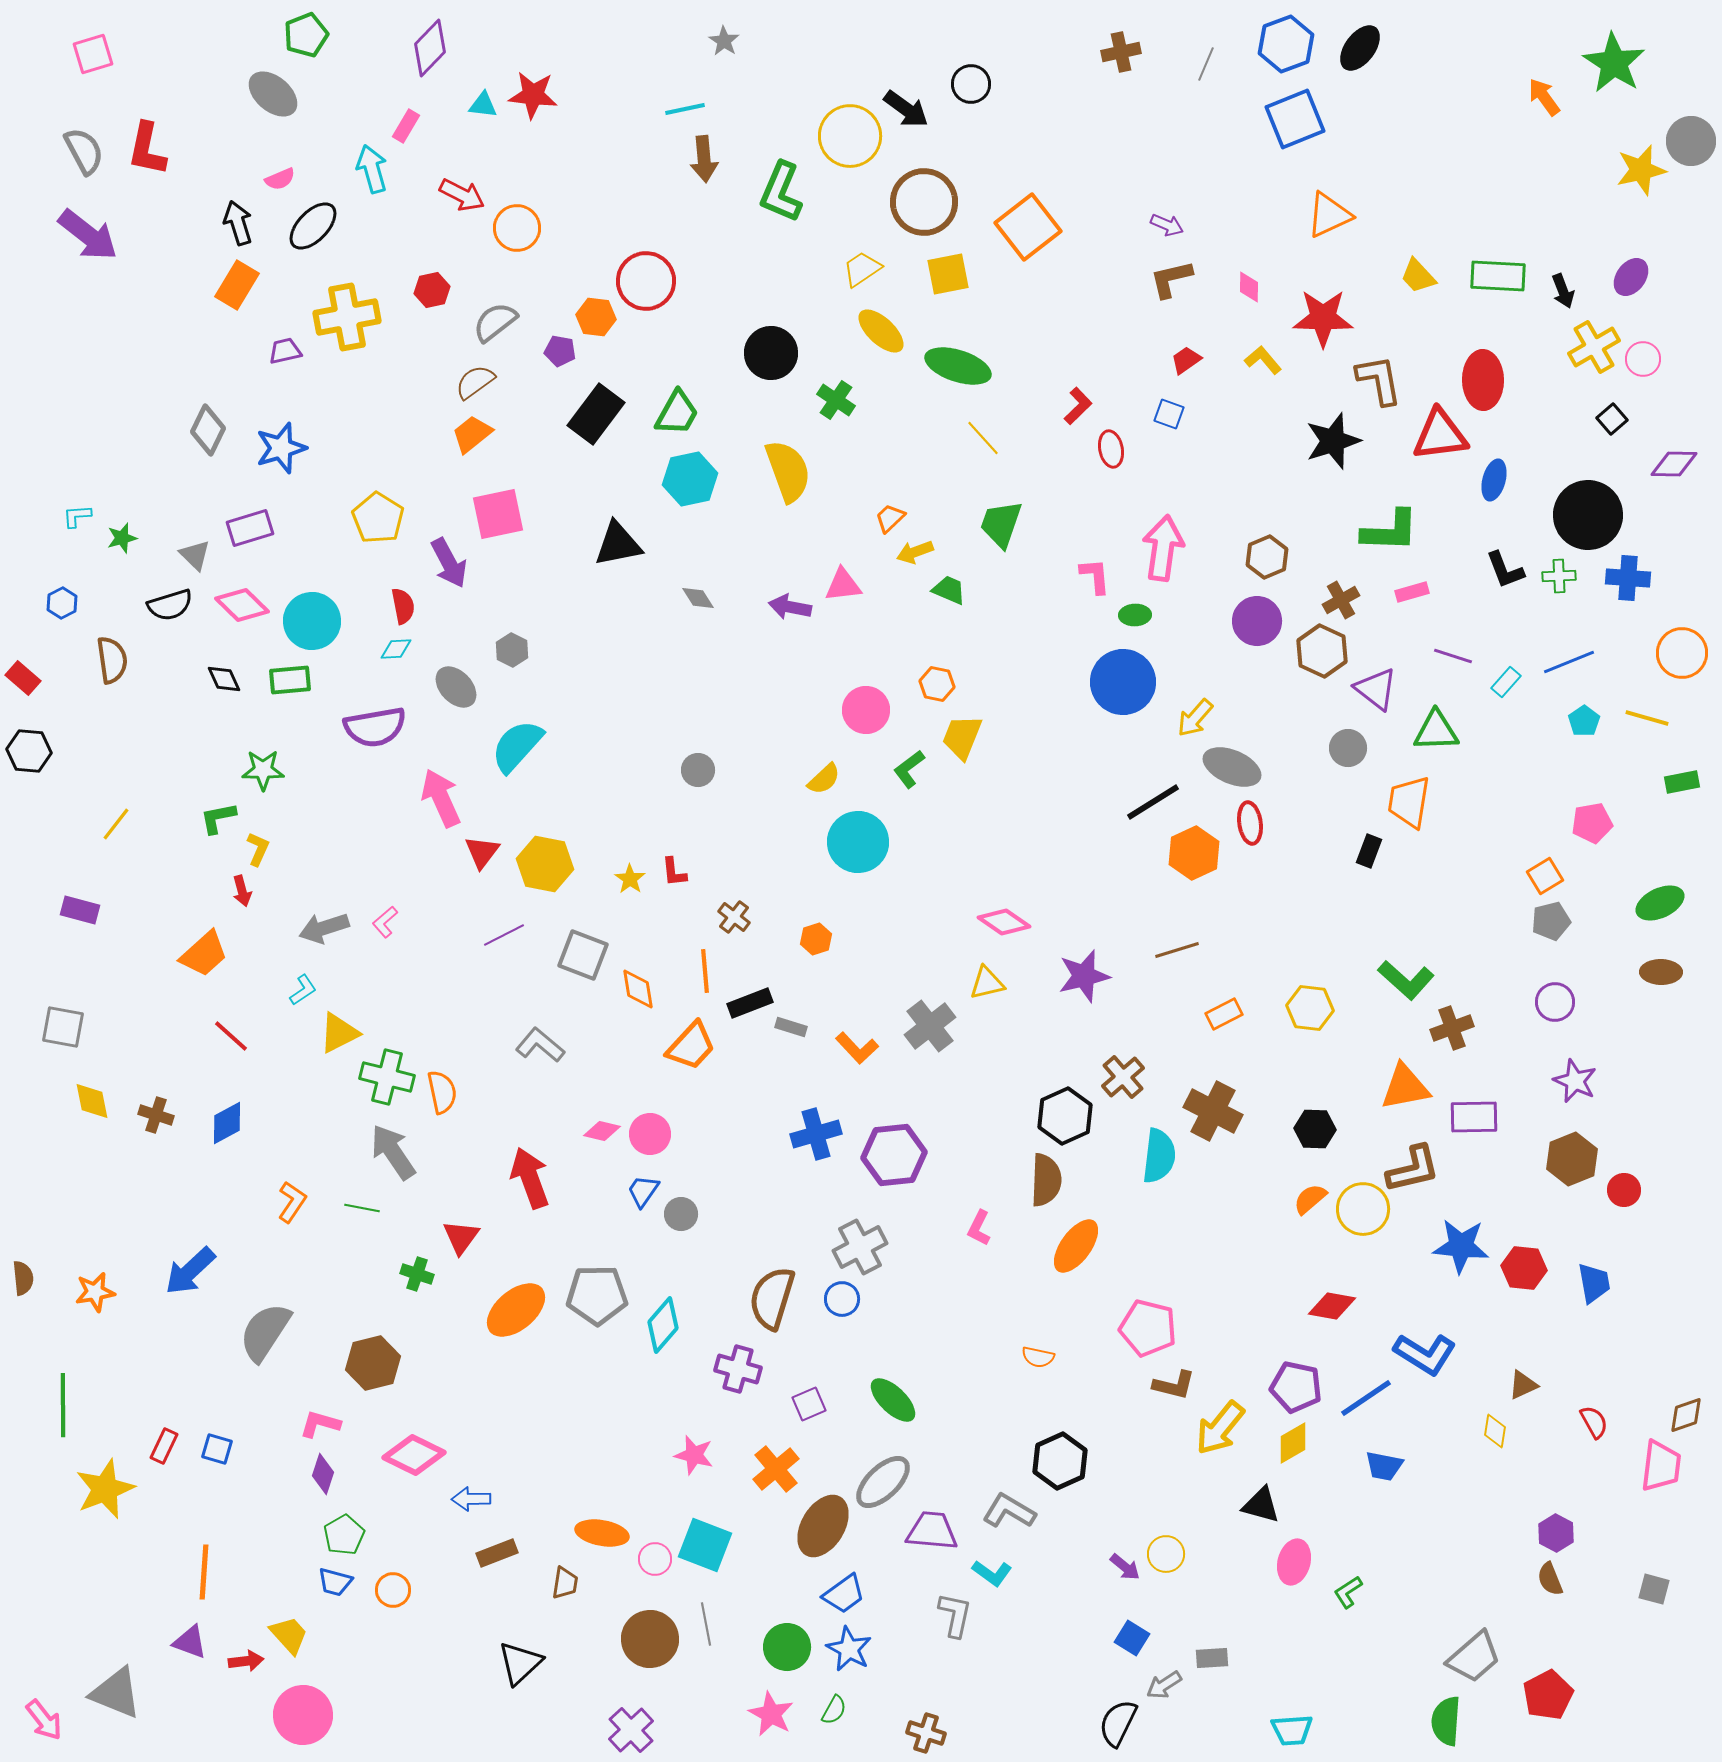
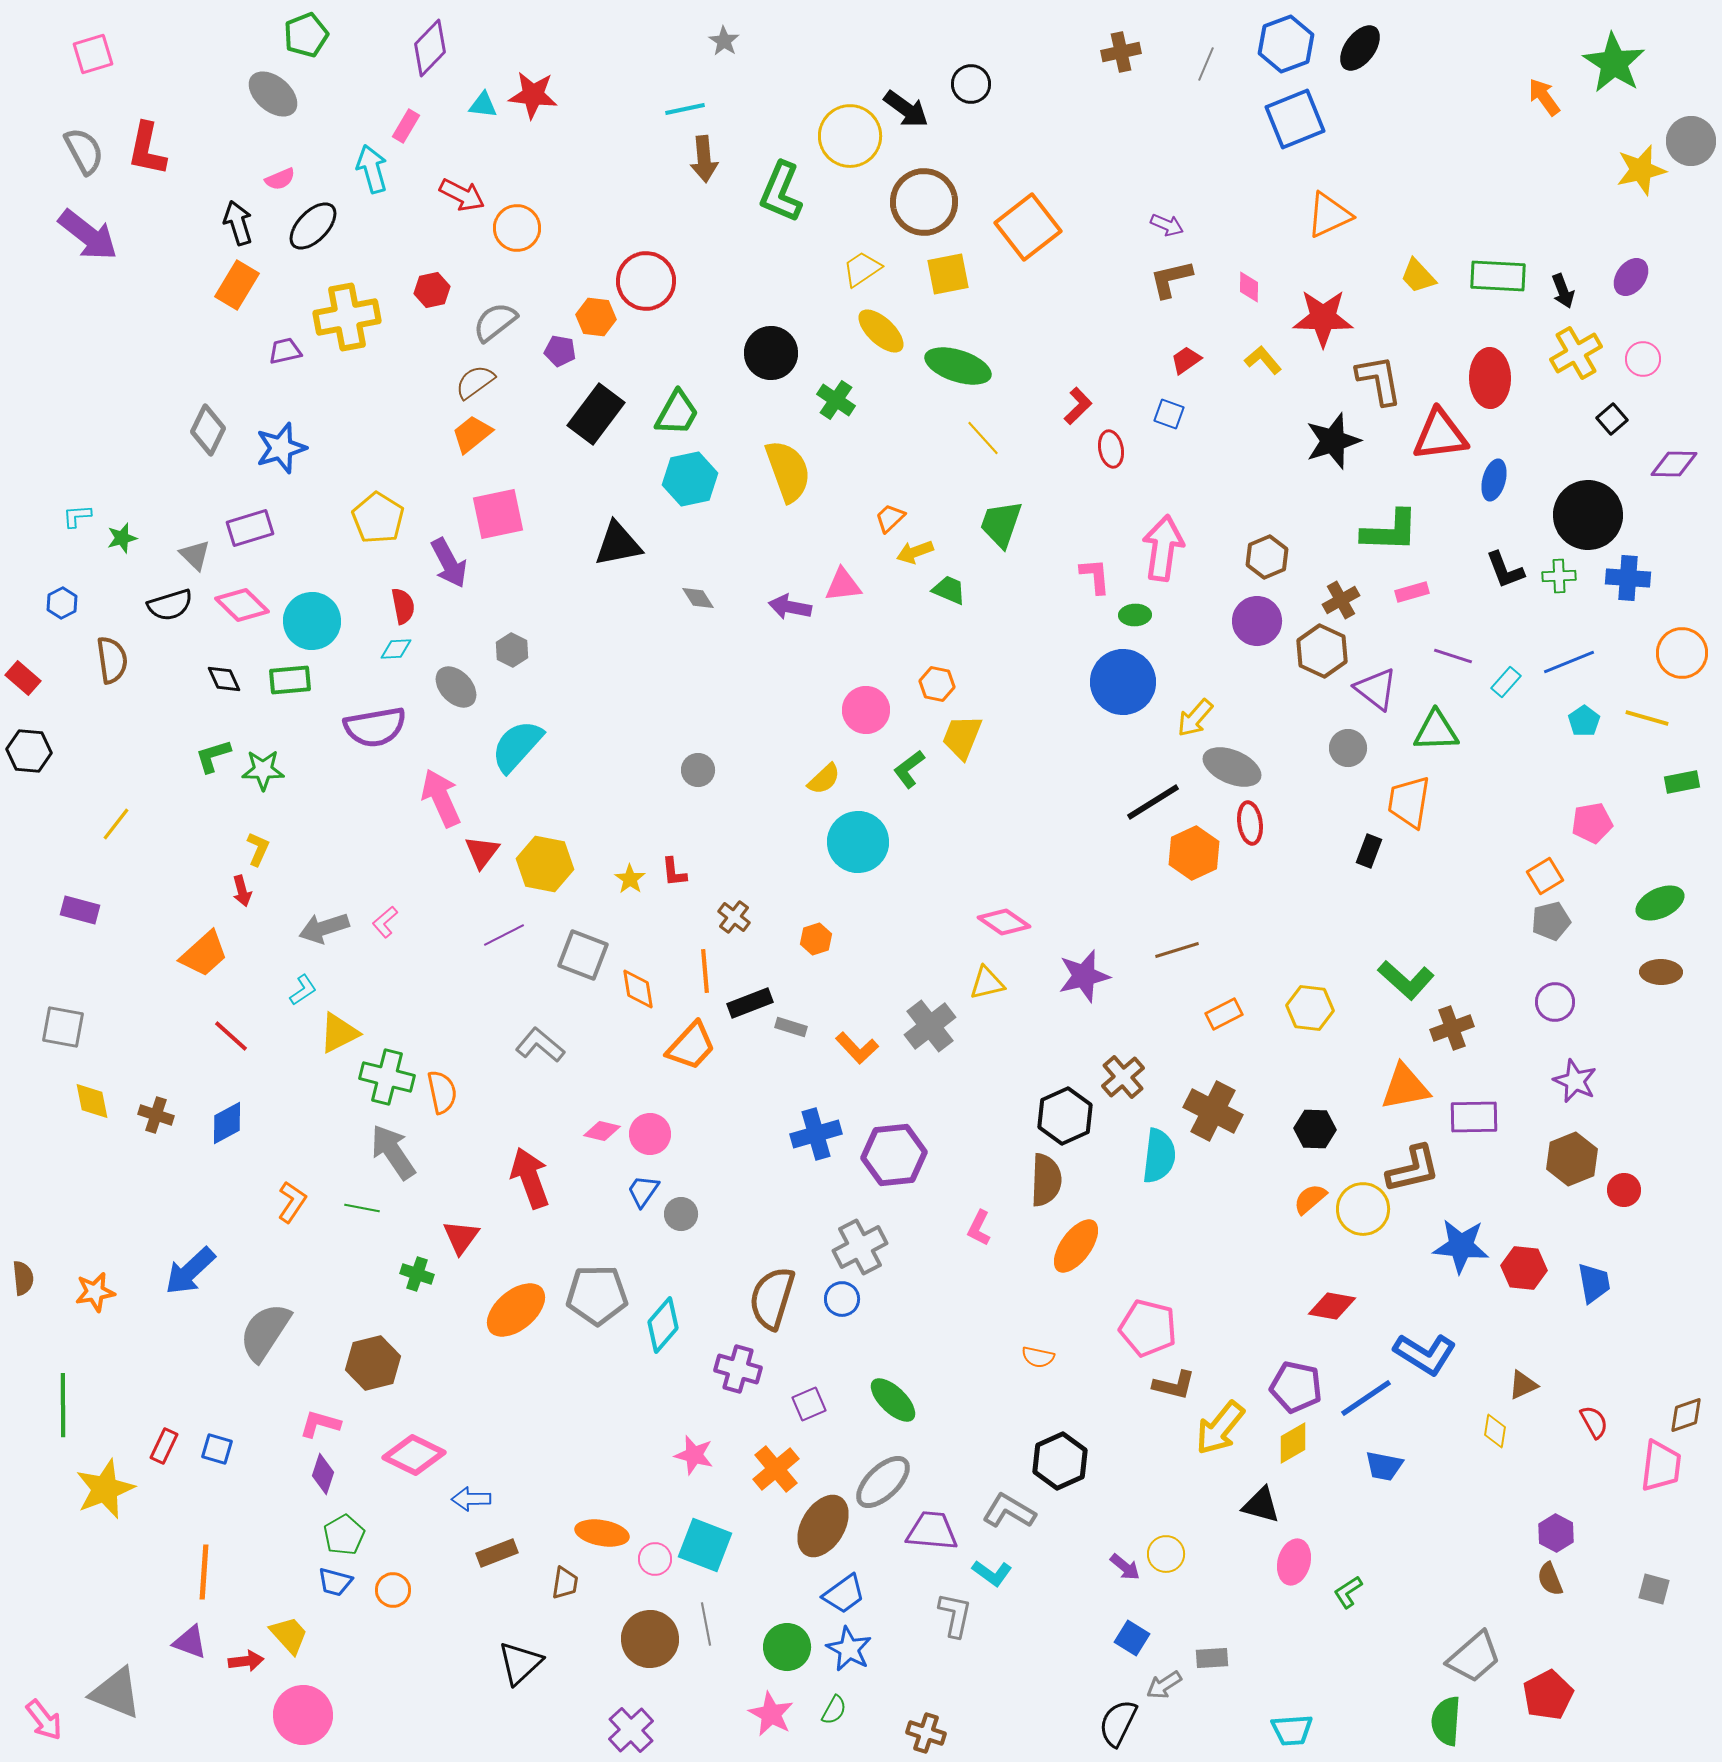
yellow cross at (1594, 347): moved 18 px left, 6 px down
red ellipse at (1483, 380): moved 7 px right, 2 px up
green L-shape at (218, 818): moved 5 px left, 62 px up; rotated 6 degrees counterclockwise
